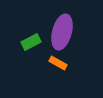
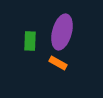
green rectangle: moved 1 px left, 1 px up; rotated 60 degrees counterclockwise
